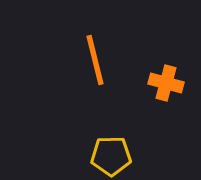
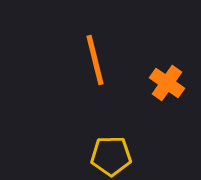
orange cross: moved 1 px right; rotated 20 degrees clockwise
